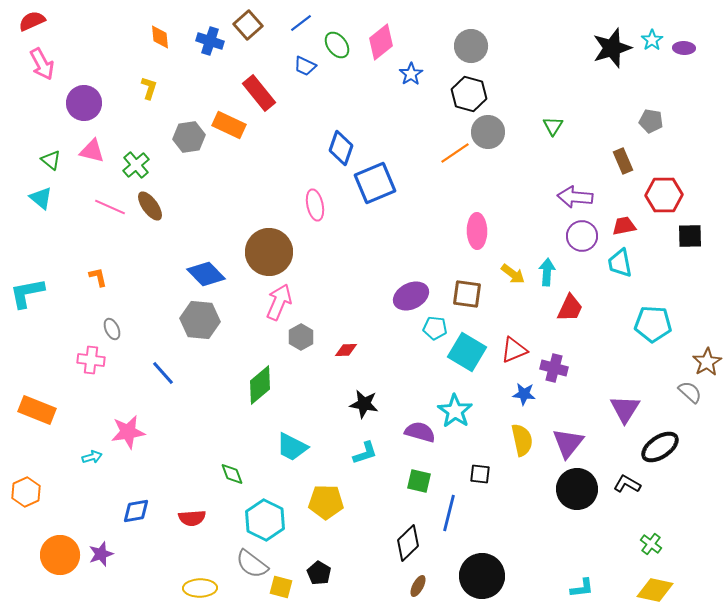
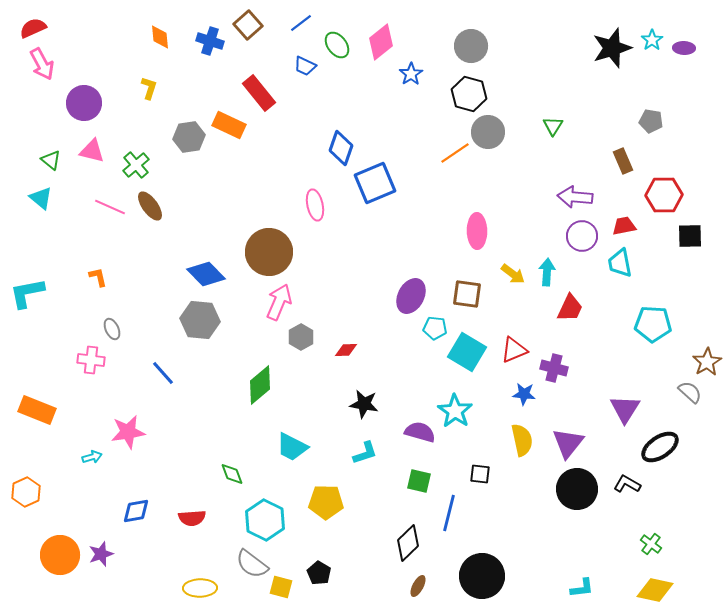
red semicircle at (32, 21): moved 1 px right, 7 px down
purple ellipse at (411, 296): rotated 36 degrees counterclockwise
